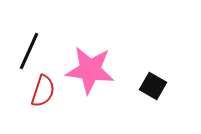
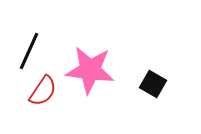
black square: moved 2 px up
red semicircle: rotated 16 degrees clockwise
